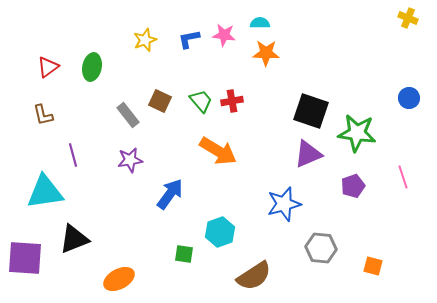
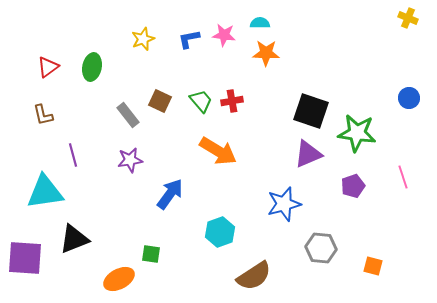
yellow star: moved 2 px left, 1 px up
green square: moved 33 px left
